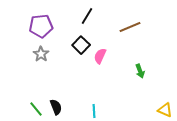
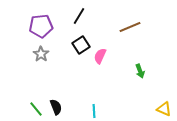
black line: moved 8 px left
black square: rotated 12 degrees clockwise
yellow triangle: moved 1 px left, 1 px up
